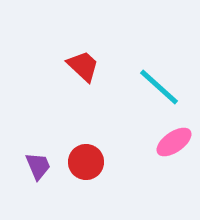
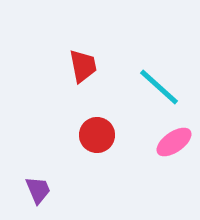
red trapezoid: rotated 36 degrees clockwise
red circle: moved 11 px right, 27 px up
purple trapezoid: moved 24 px down
